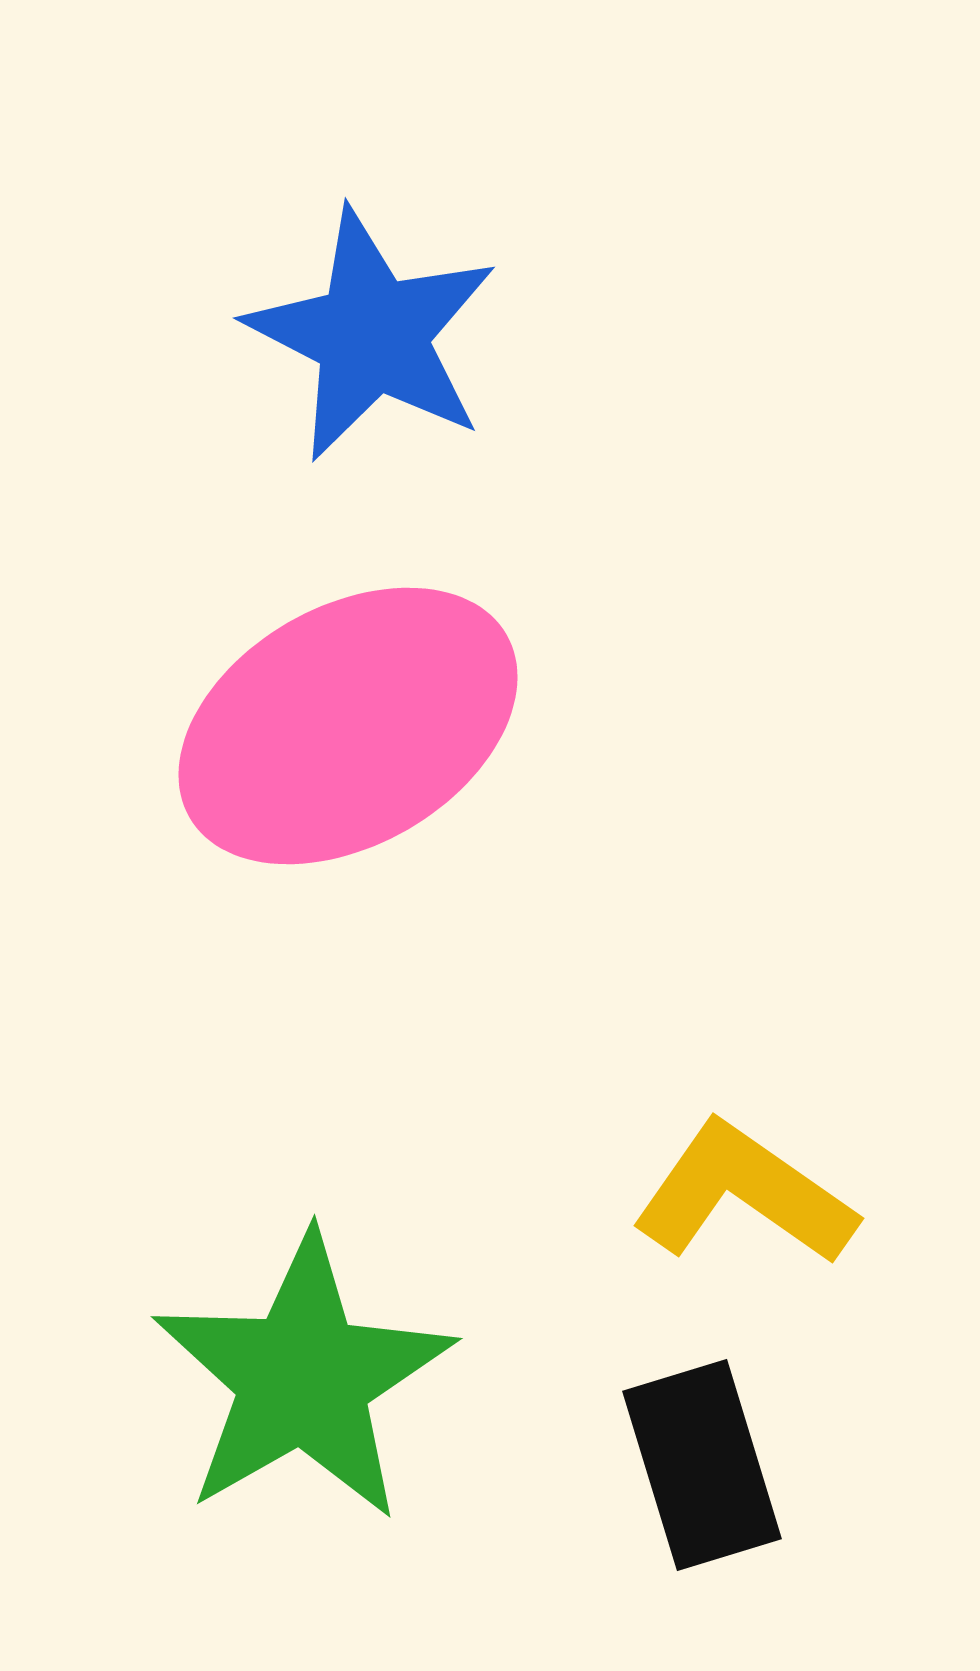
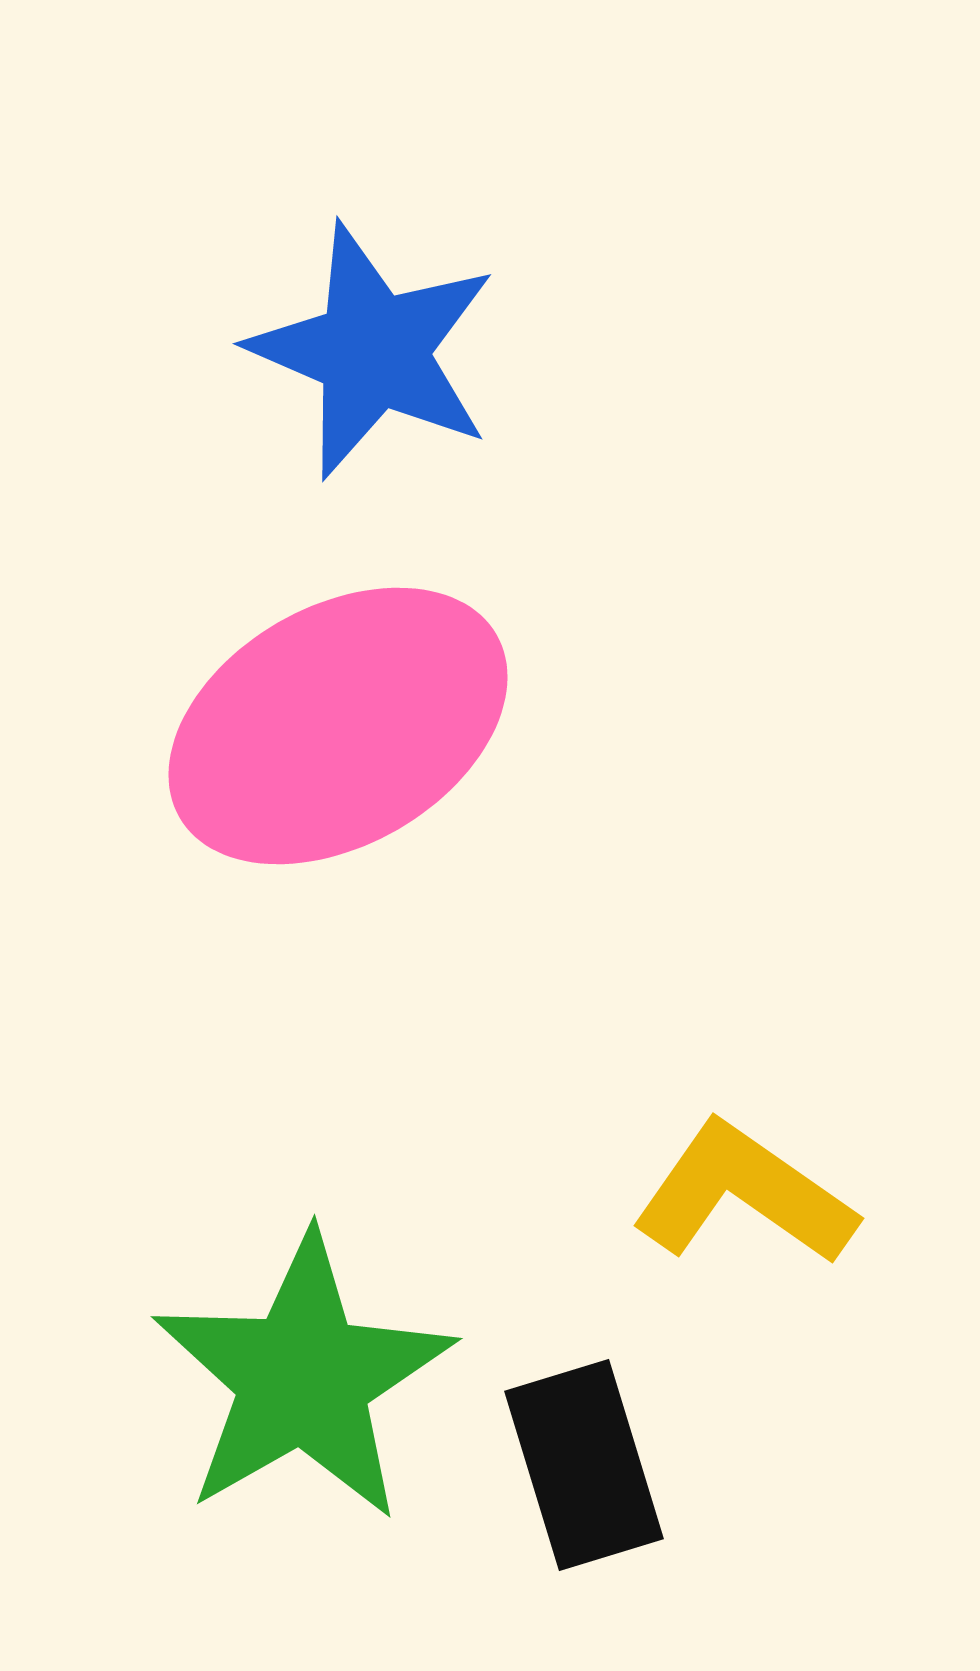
blue star: moved 1 px right, 16 px down; rotated 4 degrees counterclockwise
pink ellipse: moved 10 px left
black rectangle: moved 118 px left
